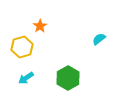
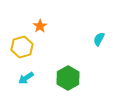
cyan semicircle: rotated 24 degrees counterclockwise
